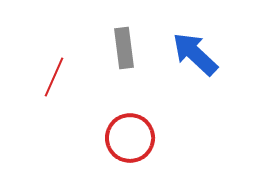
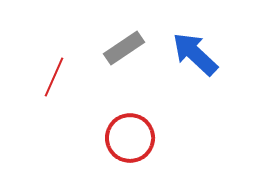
gray rectangle: rotated 63 degrees clockwise
